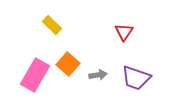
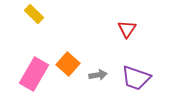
yellow rectangle: moved 18 px left, 11 px up
red triangle: moved 3 px right, 3 px up
pink rectangle: moved 1 px left, 1 px up
